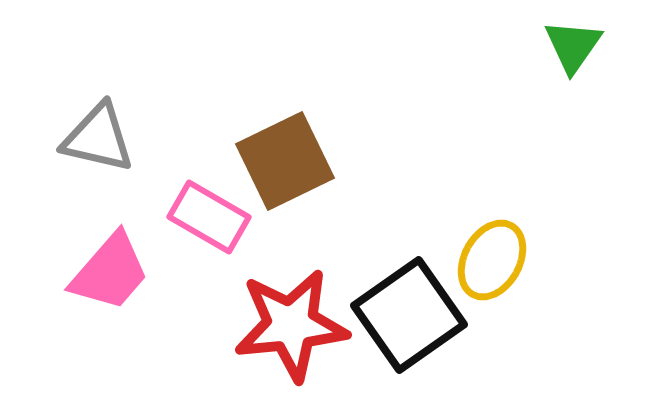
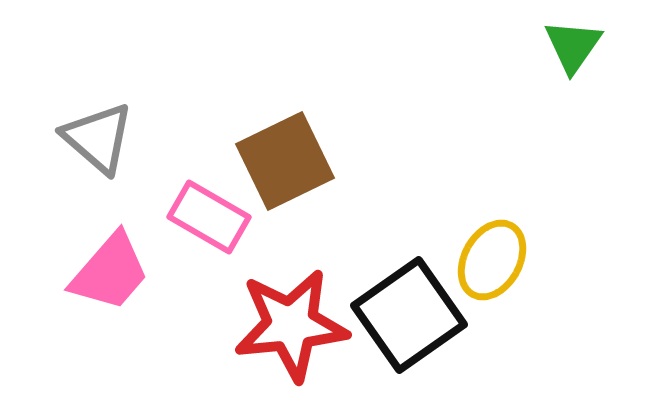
gray triangle: rotated 28 degrees clockwise
